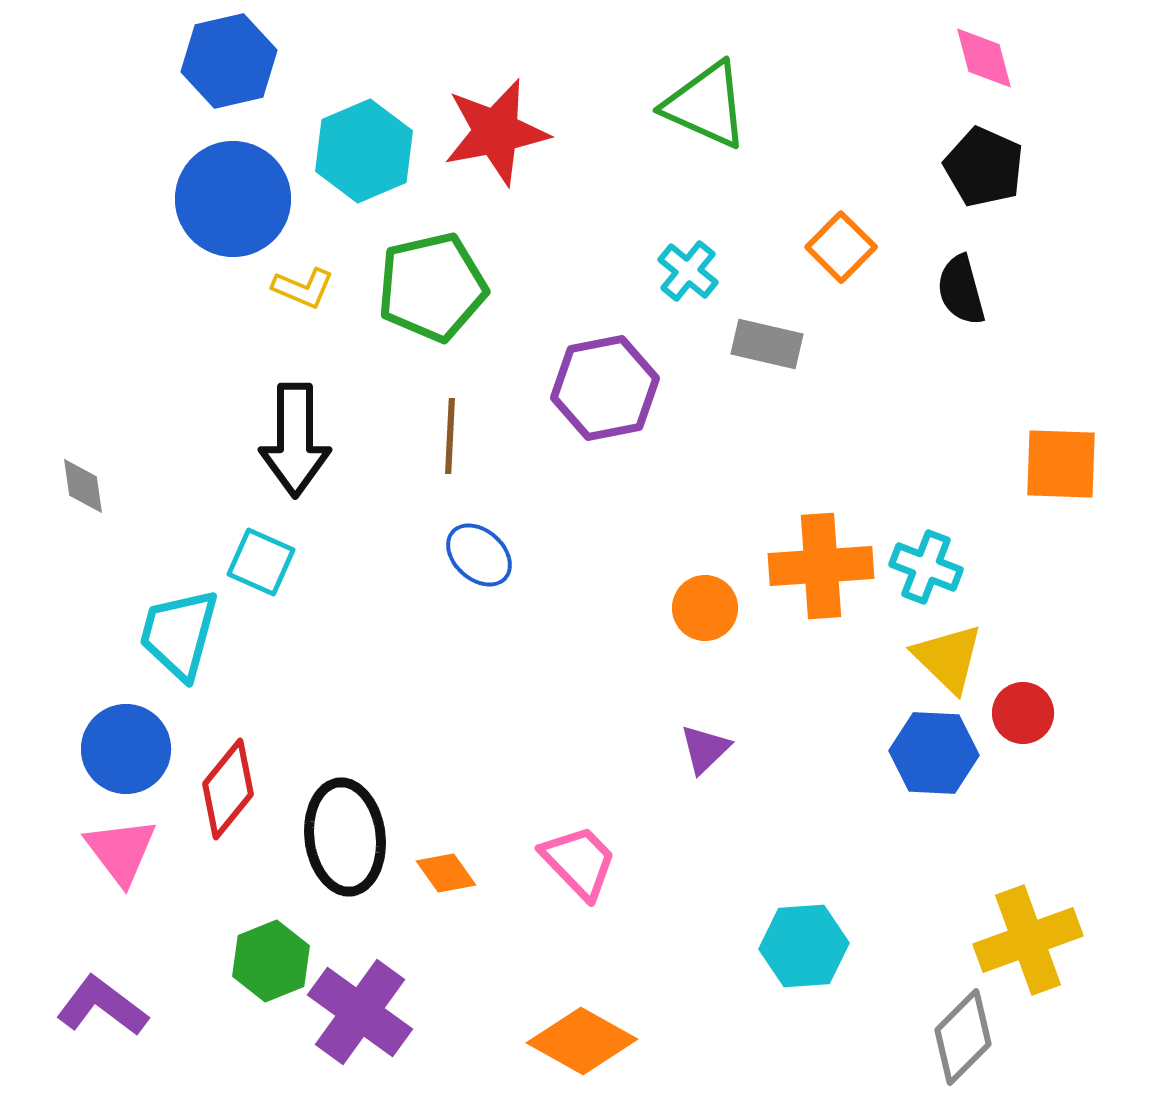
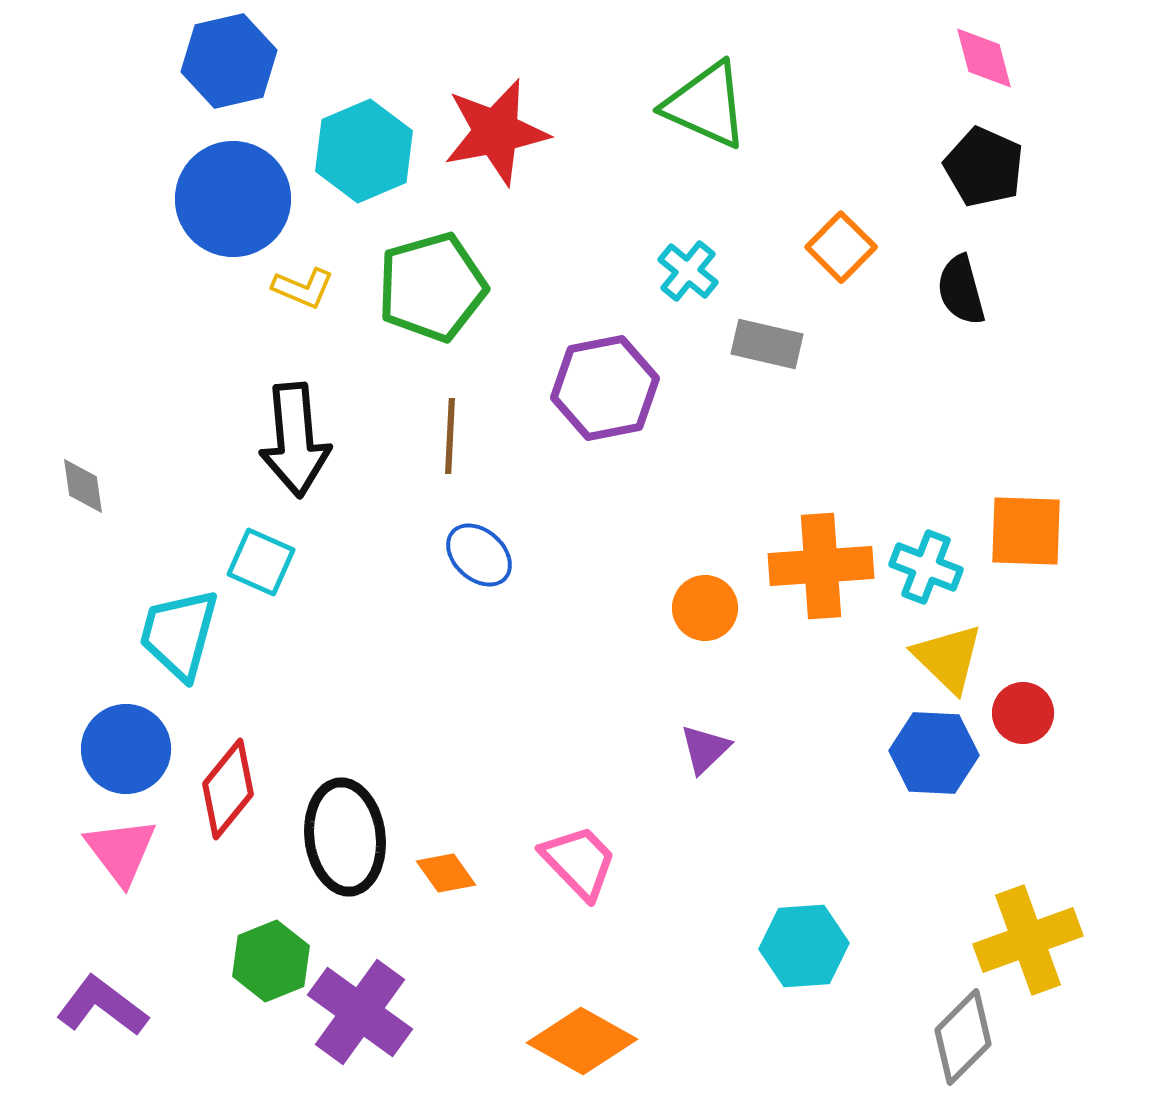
green pentagon at (432, 287): rotated 3 degrees counterclockwise
black arrow at (295, 440): rotated 5 degrees counterclockwise
orange square at (1061, 464): moved 35 px left, 67 px down
